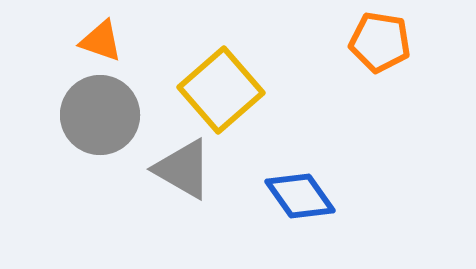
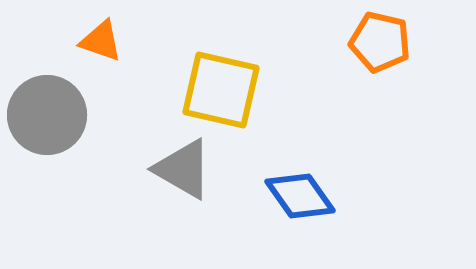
orange pentagon: rotated 4 degrees clockwise
yellow square: rotated 36 degrees counterclockwise
gray circle: moved 53 px left
